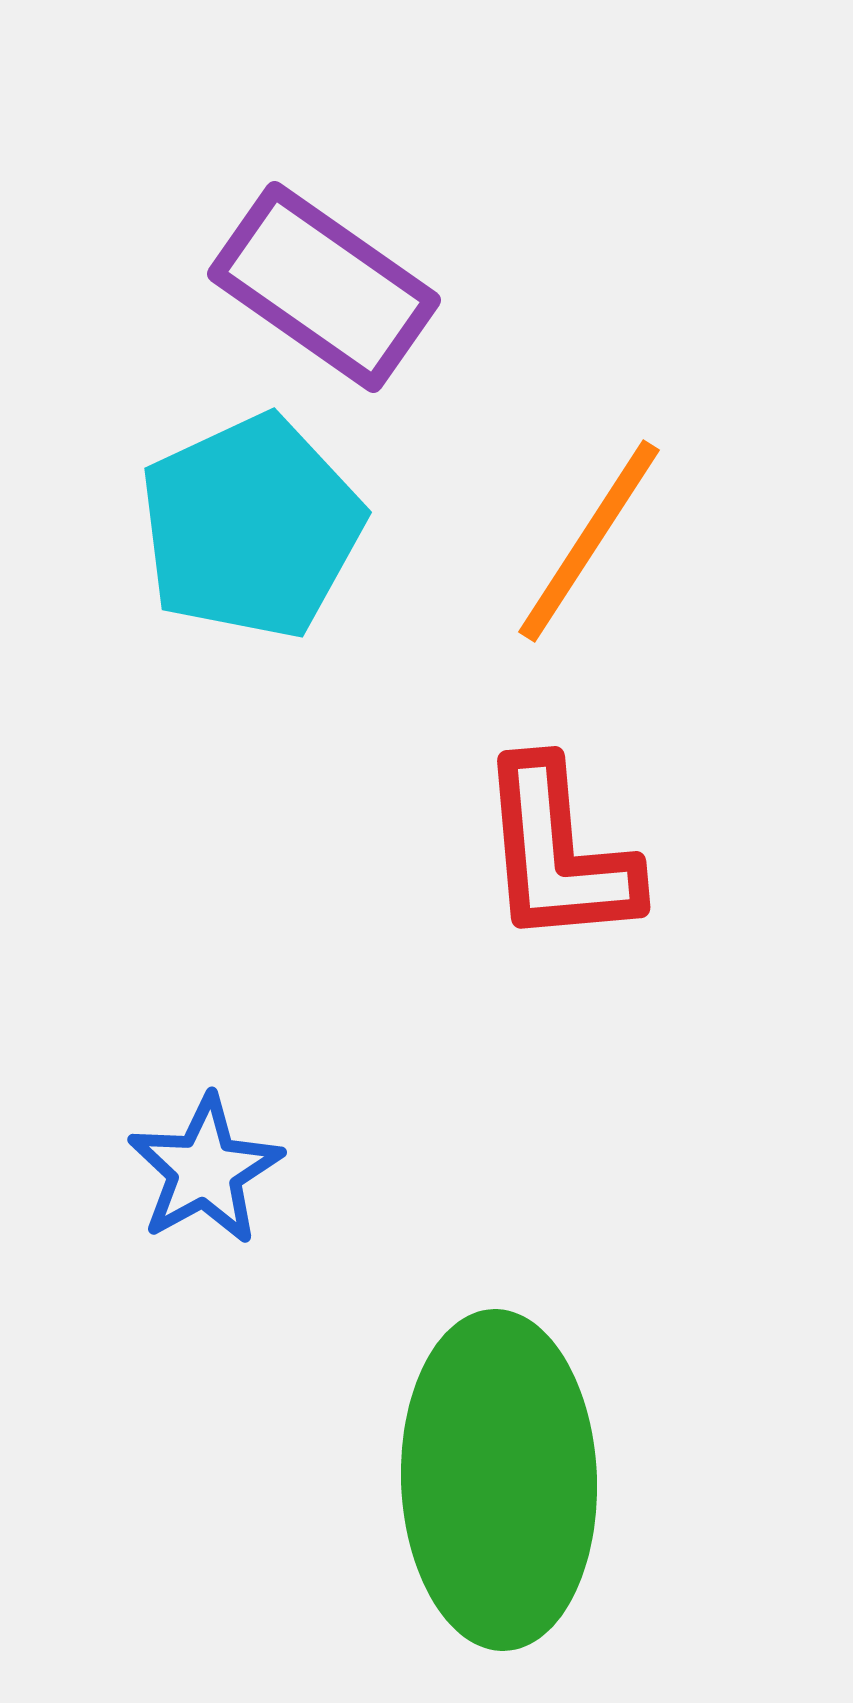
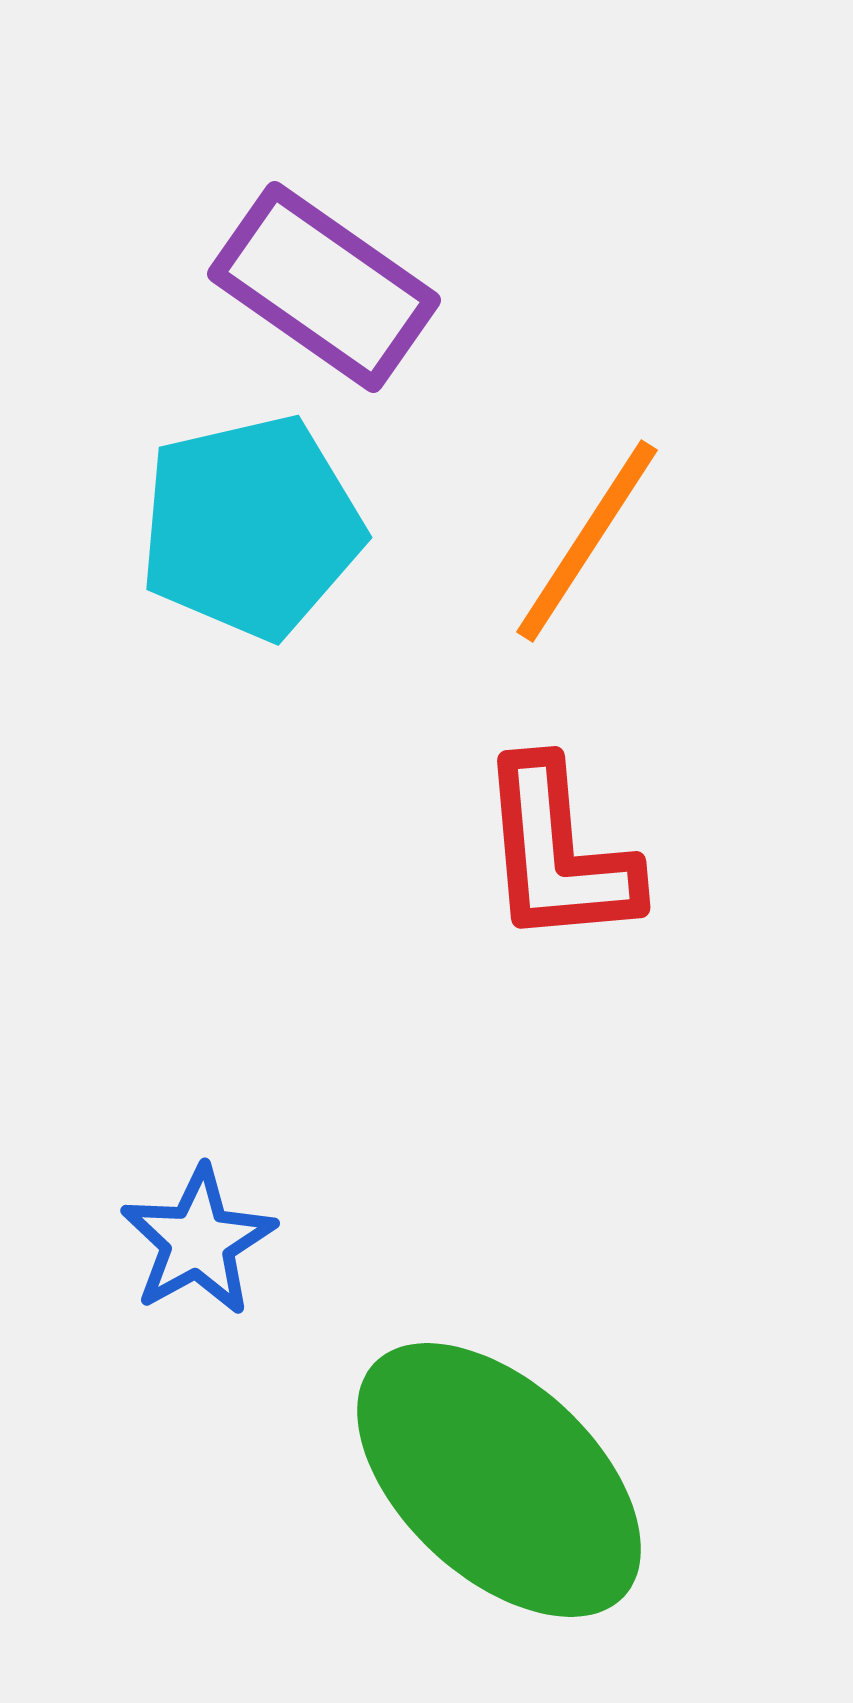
cyan pentagon: rotated 12 degrees clockwise
orange line: moved 2 px left
blue star: moved 7 px left, 71 px down
green ellipse: rotated 45 degrees counterclockwise
